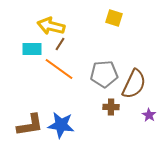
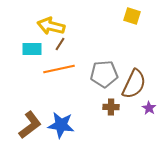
yellow square: moved 18 px right, 2 px up
orange line: rotated 48 degrees counterclockwise
purple star: moved 7 px up
brown L-shape: rotated 28 degrees counterclockwise
